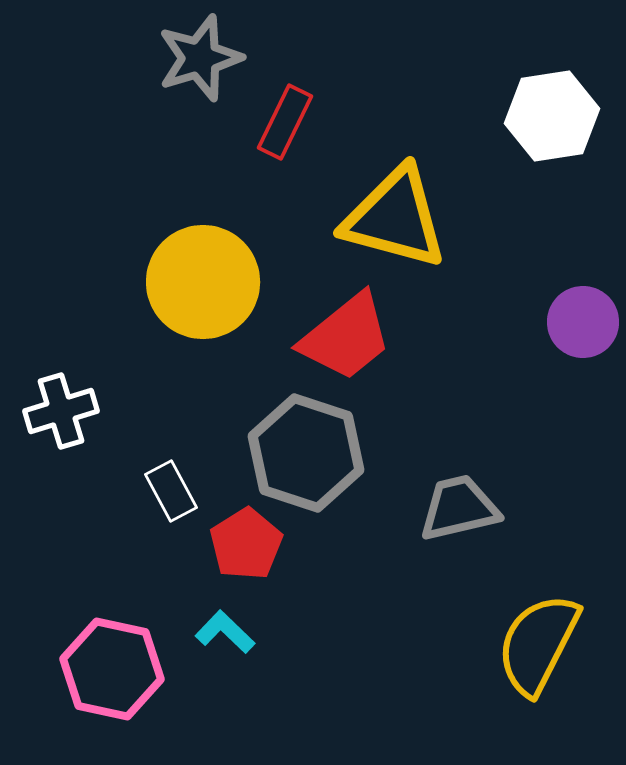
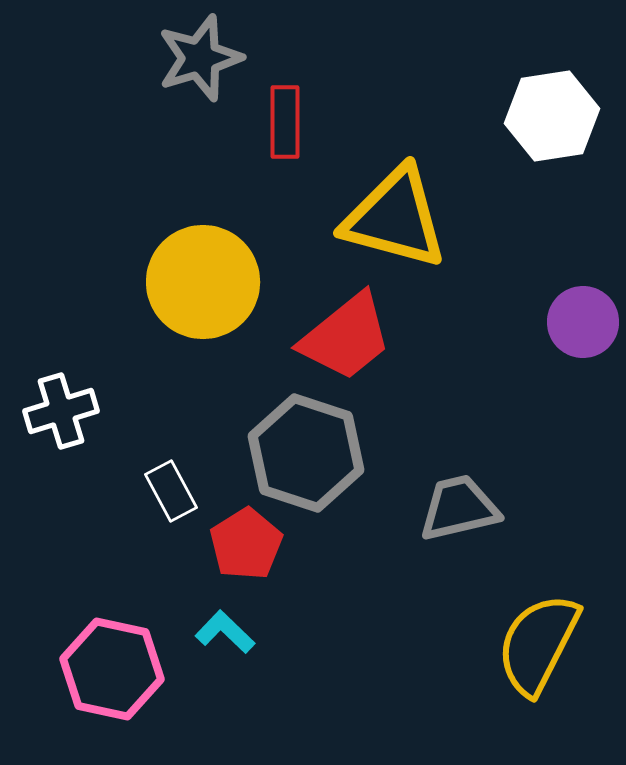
red rectangle: rotated 26 degrees counterclockwise
